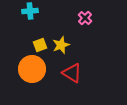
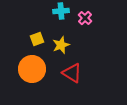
cyan cross: moved 31 px right
yellow square: moved 3 px left, 6 px up
